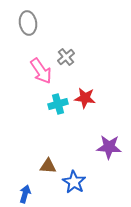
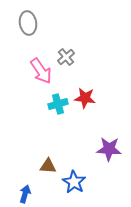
purple star: moved 2 px down
